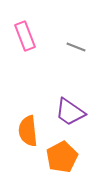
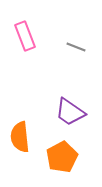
orange semicircle: moved 8 px left, 6 px down
